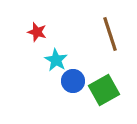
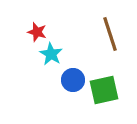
cyan star: moved 5 px left, 6 px up
blue circle: moved 1 px up
green square: rotated 16 degrees clockwise
